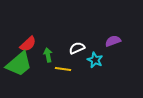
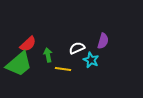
purple semicircle: moved 10 px left; rotated 126 degrees clockwise
cyan star: moved 4 px left
